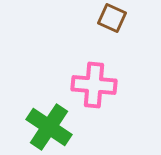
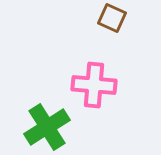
green cross: moved 2 px left; rotated 24 degrees clockwise
